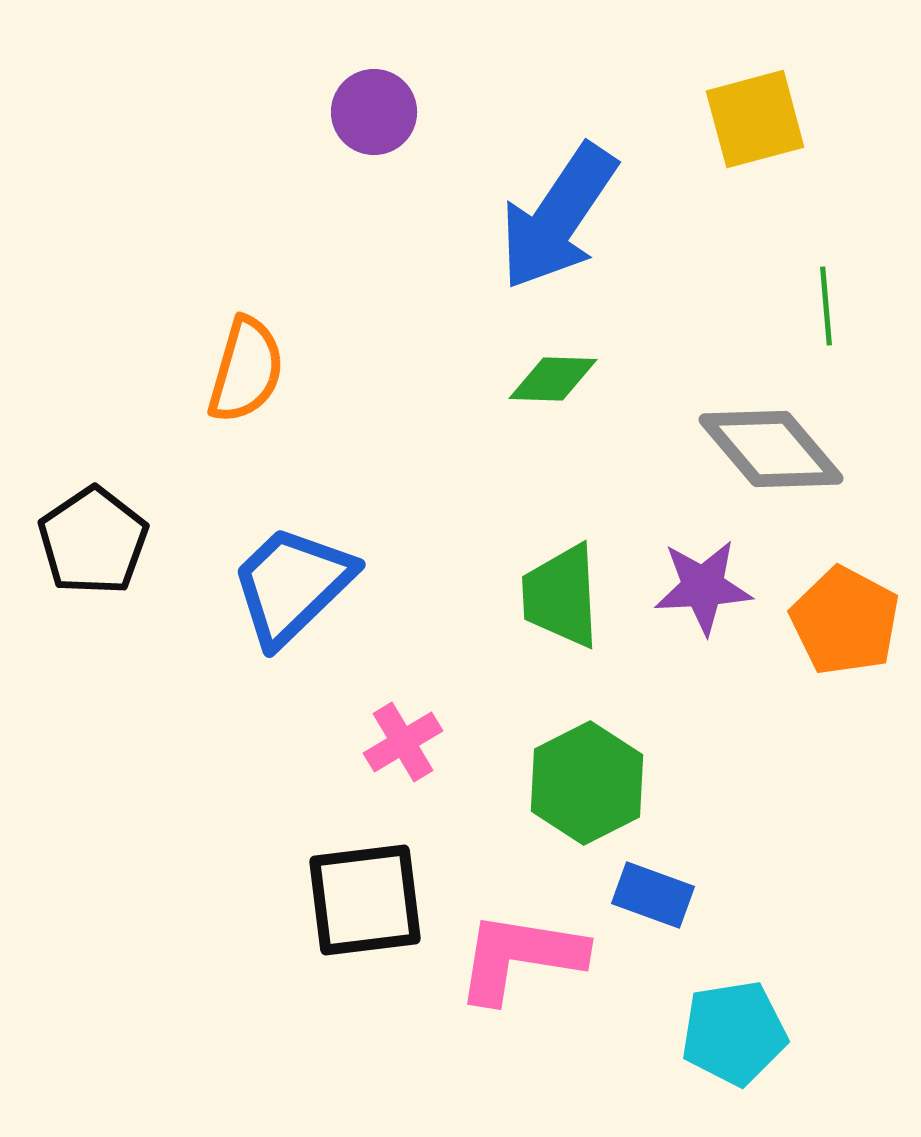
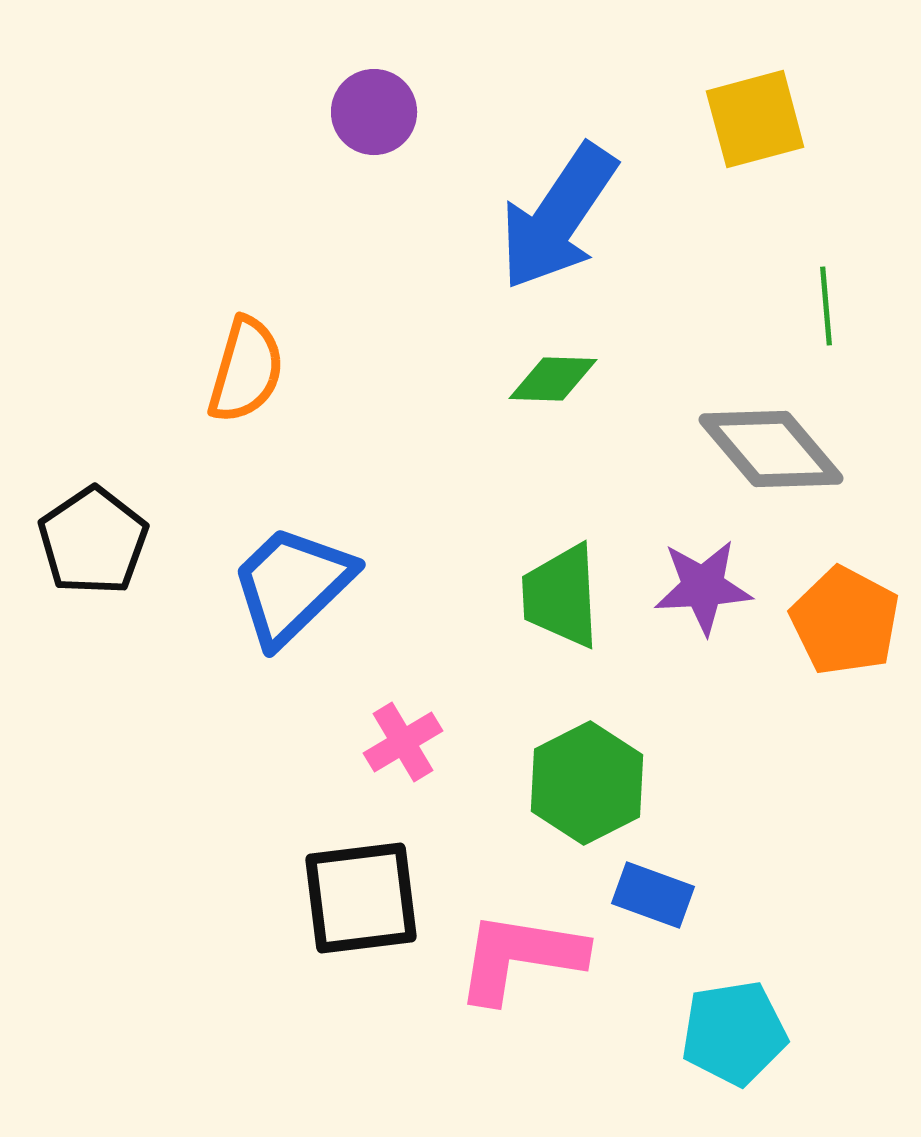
black square: moved 4 px left, 2 px up
